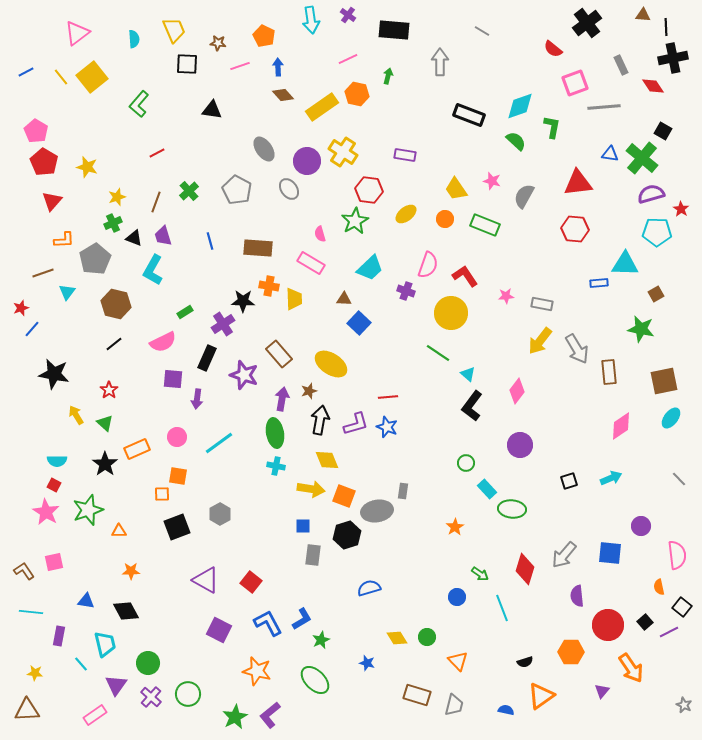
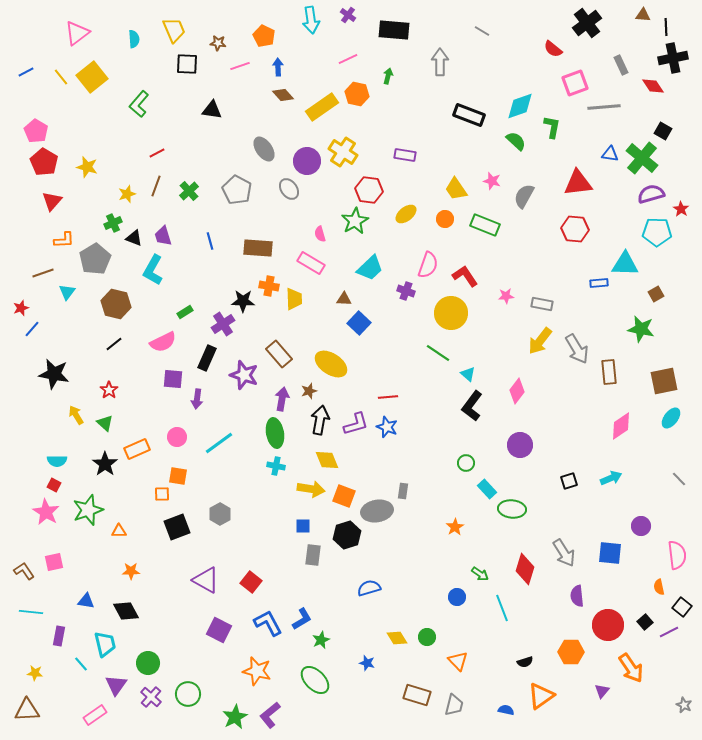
yellow star at (117, 197): moved 10 px right, 3 px up
brown line at (156, 202): moved 16 px up
gray arrow at (564, 555): moved 2 px up; rotated 72 degrees counterclockwise
